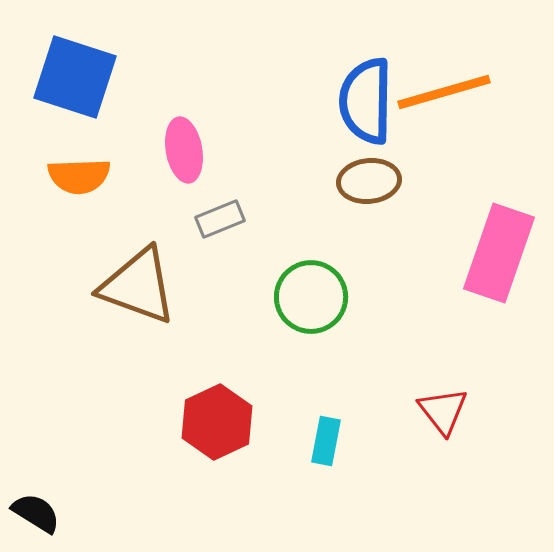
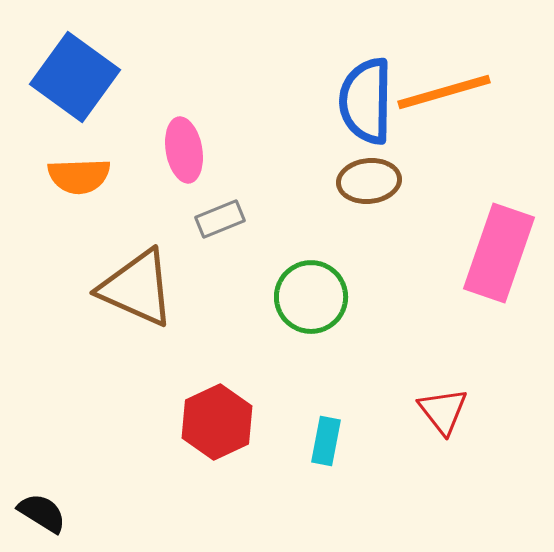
blue square: rotated 18 degrees clockwise
brown triangle: moved 1 px left, 2 px down; rotated 4 degrees clockwise
black semicircle: moved 6 px right
